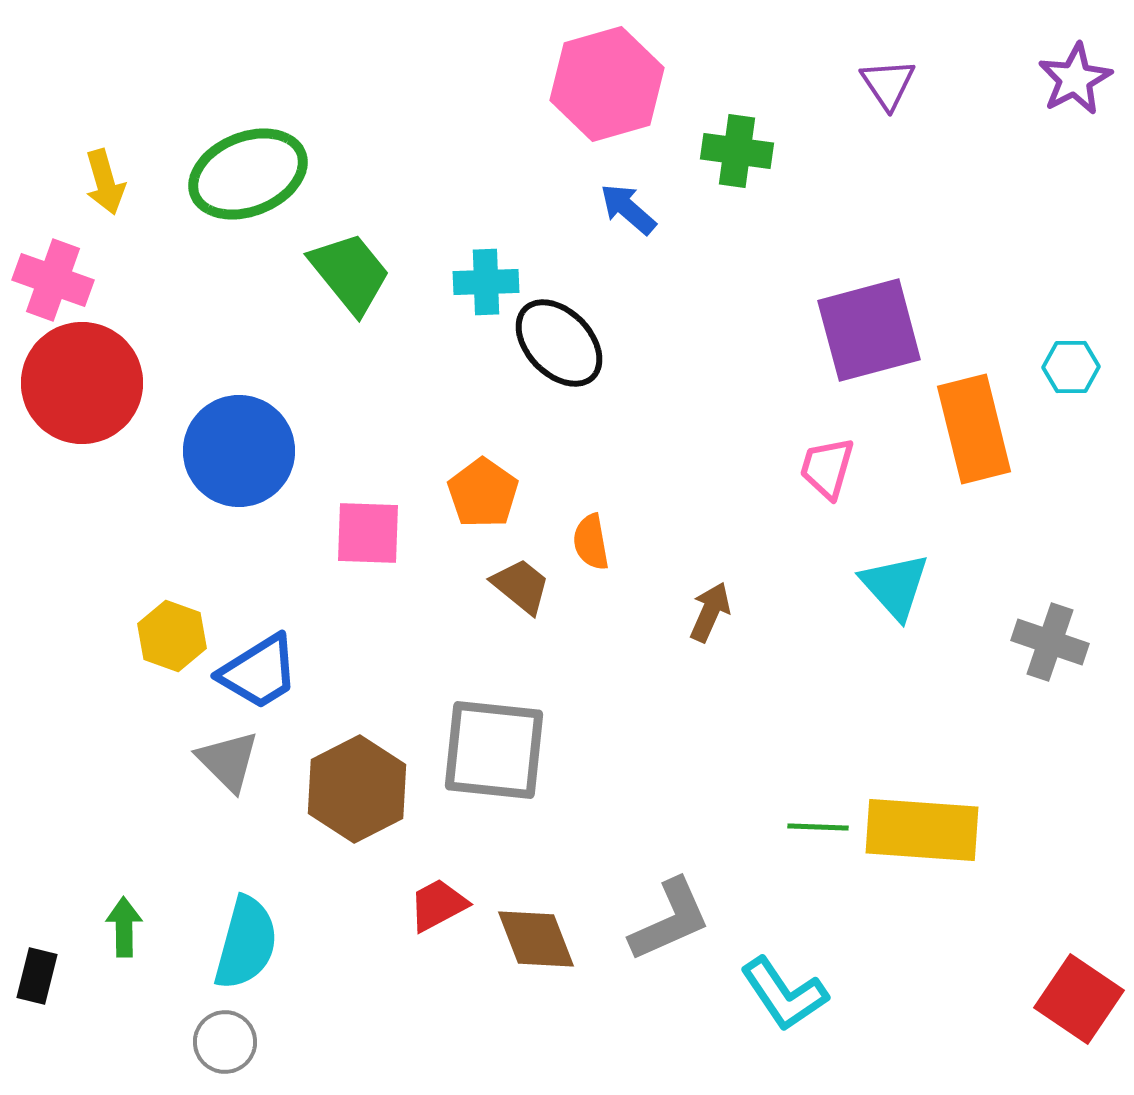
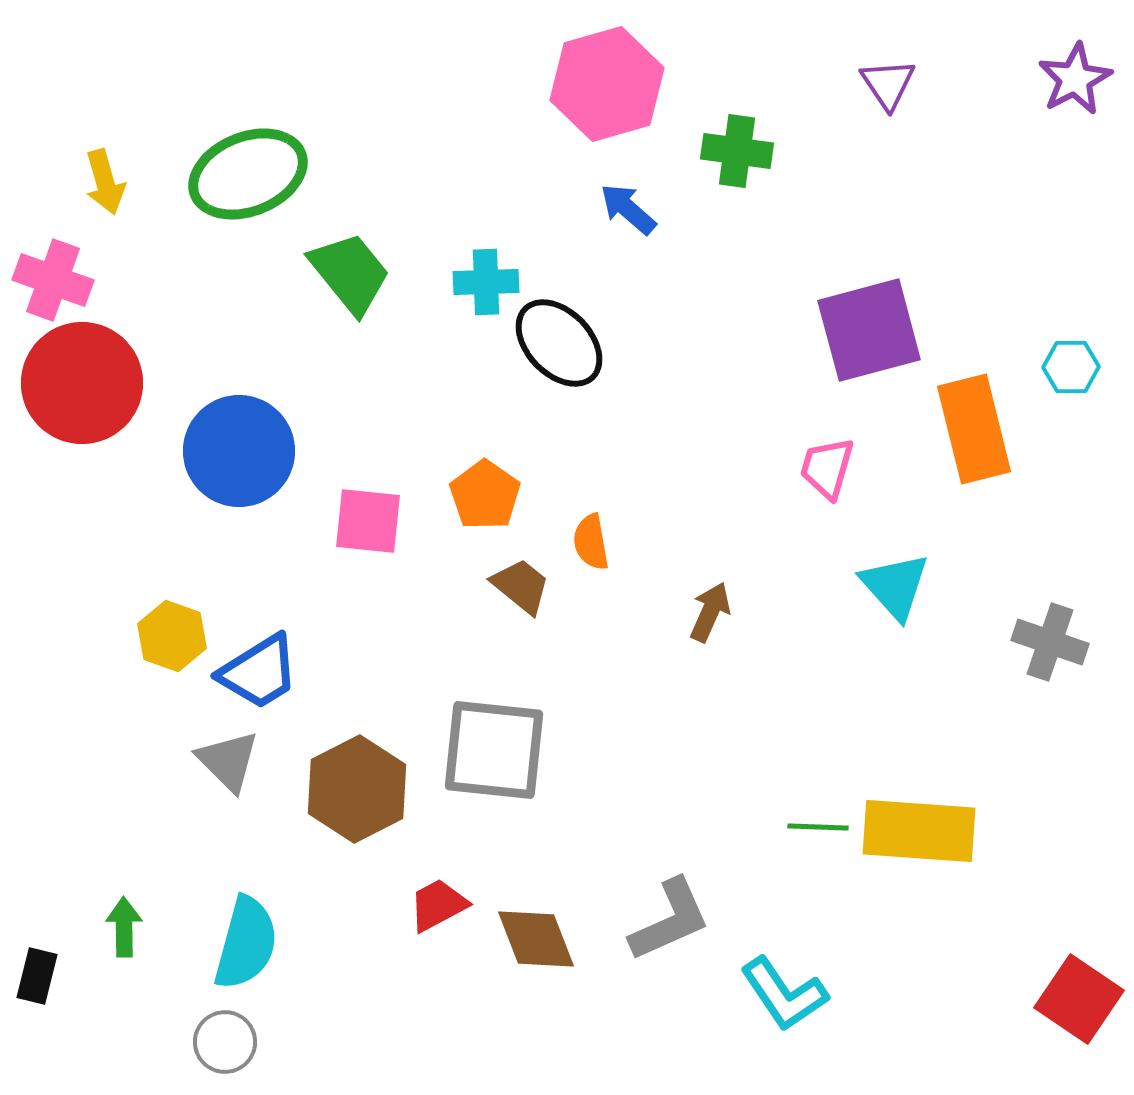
orange pentagon: moved 2 px right, 2 px down
pink square: moved 12 px up; rotated 4 degrees clockwise
yellow rectangle: moved 3 px left, 1 px down
